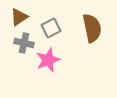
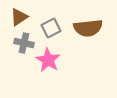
brown semicircle: moved 4 px left; rotated 96 degrees clockwise
pink star: rotated 20 degrees counterclockwise
